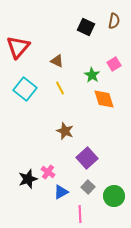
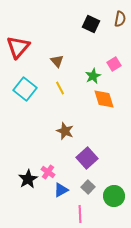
brown semicircle: moved 6 px right, 2 px up
black square: moved 5 px right, 3 px up
brown triangle: rotated 24 degrees clockwise
green star: moved 1 px right, 1 px down; rotated 14 degrees clockwise
black star: rotated 12 degrees counterclockwise
blue triangle: moved 2 px up
